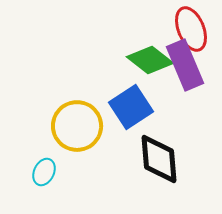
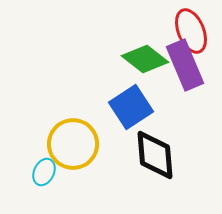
red ellipse: moved 2 px down
green diamond: moved 5 px left, 1 px up
yellow circle: moved 4 px left, 18 px down
black diamond: moved 4 px left, 4 px up
